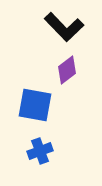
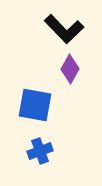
black L-shape: moved 2 px down
purple diamond: moved 3 px right, 1 px up; rotated 24 degrees counterclockwise
